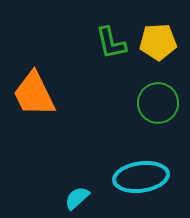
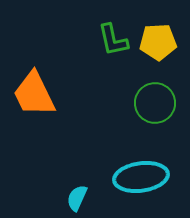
green L-shape: moved 2 px right, 3 px up
green circle: moved 3 px left
cyan semicircle: rotated 24 degrees counterclockwise
